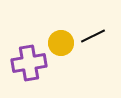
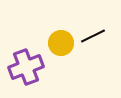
purple cross: moved 3 px left, 4 px down; rotated 12 degrees counterclockwise
